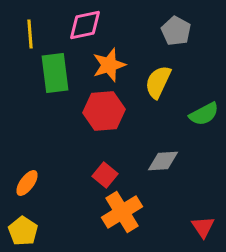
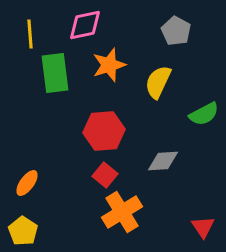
red hexagon: moved 20 px down
